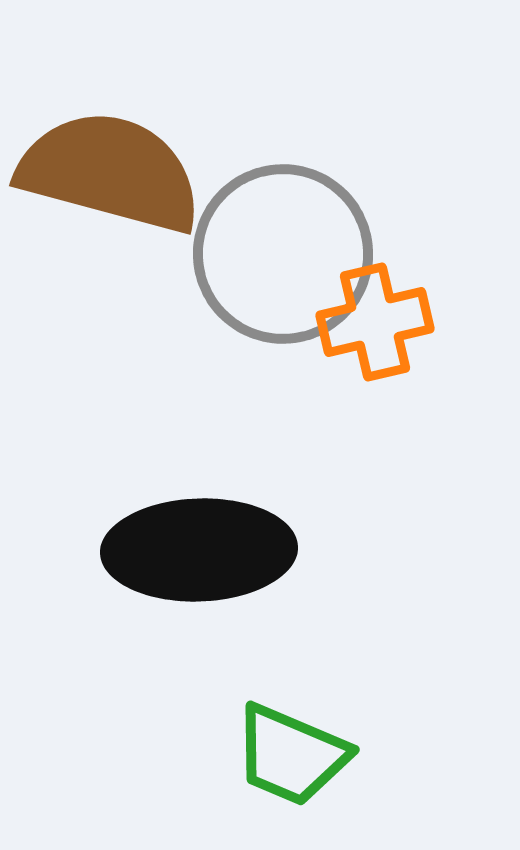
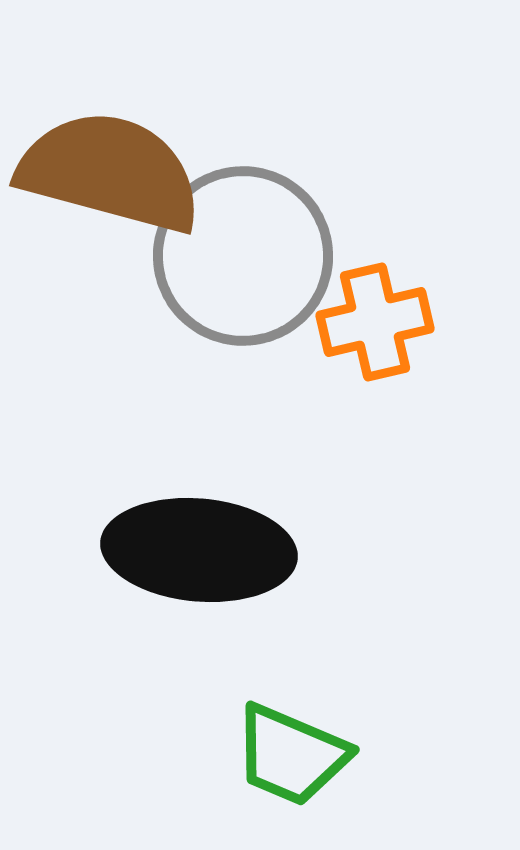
gray circle: moved 40 px left, 2 px down
black ellipse: rotated 7 degrees clockwise
